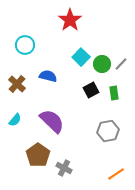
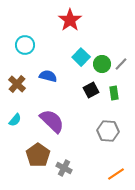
gray hexagon: rotated 15 degrees clockwise
